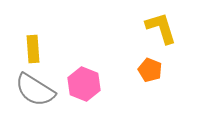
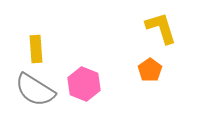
yellow rectangle: moved 3 px right
orange pentagon: rotated 15 degrees clockwise
